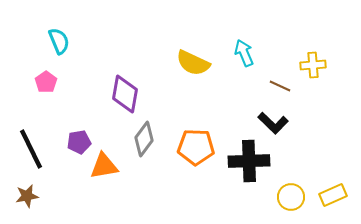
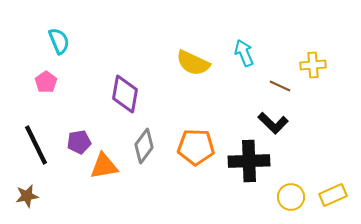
gray diamond: moved 7 px down
black line: moved 5 px right, 4 px up
